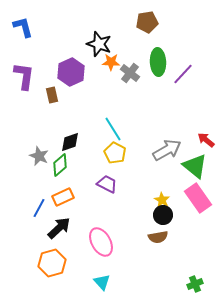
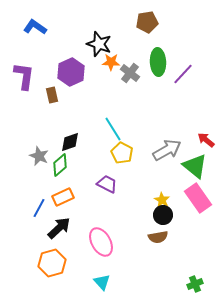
blue L-shape: moved 12 px right; rotated 40 degrees counterclockwise
yellow pentagon: moved 7 px right
